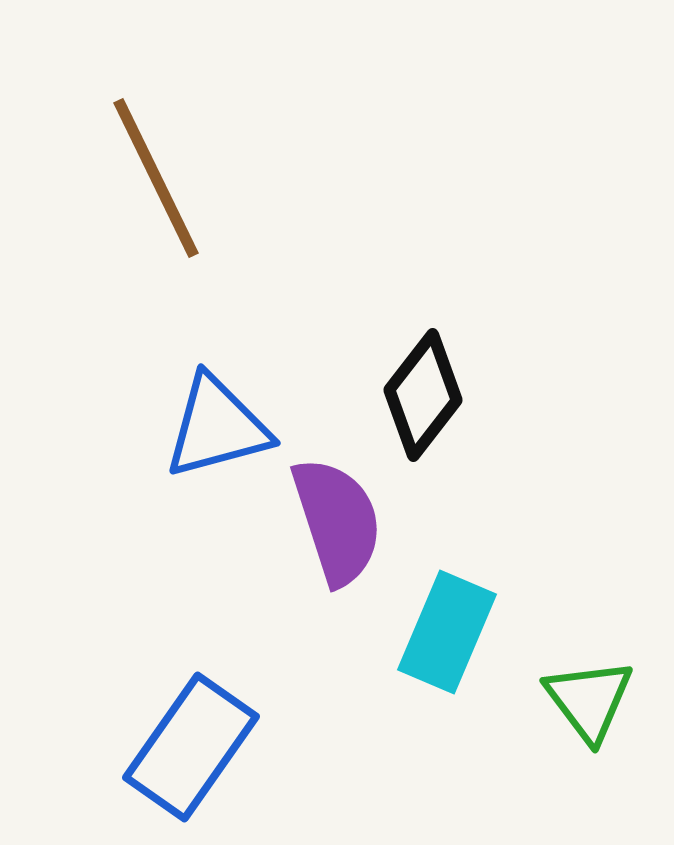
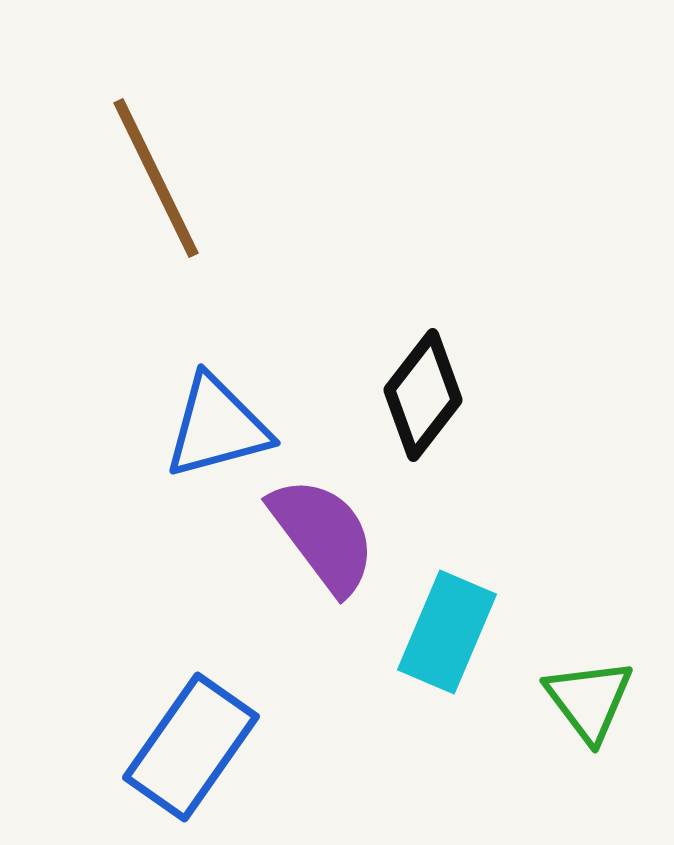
purple semicircle: moved 14 px left, 14 px down; rotated 19 degrees counterclockwise
